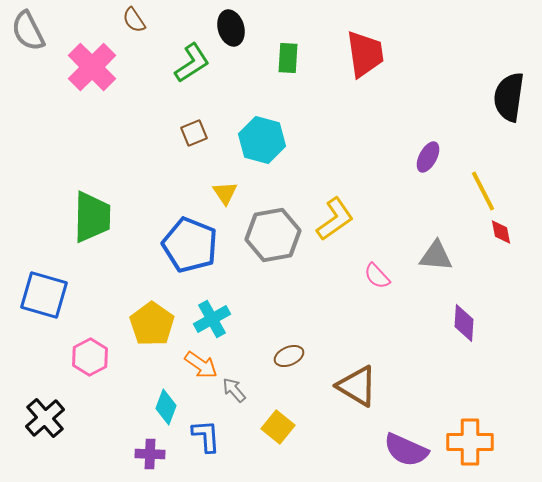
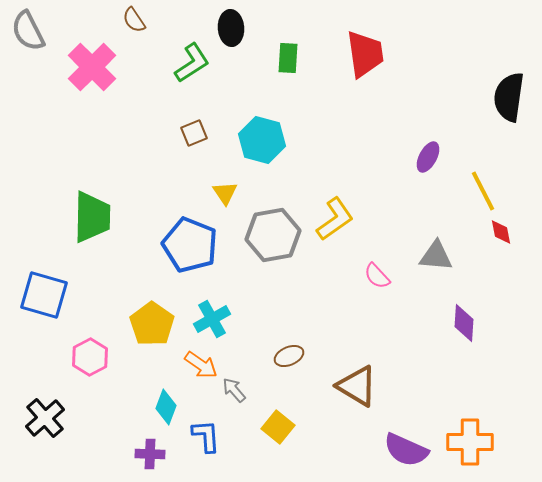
black ellipse: rotated 12 degrees clockwise
